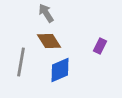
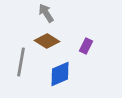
brown diamond: moved 2 px left; rotated 25 degrees counterclockwise
purple rectangle: moved 14 px left
blue diamond: moved 4 px down
